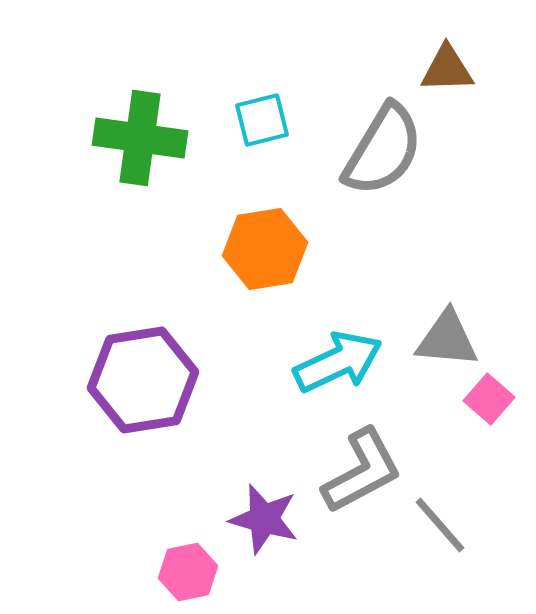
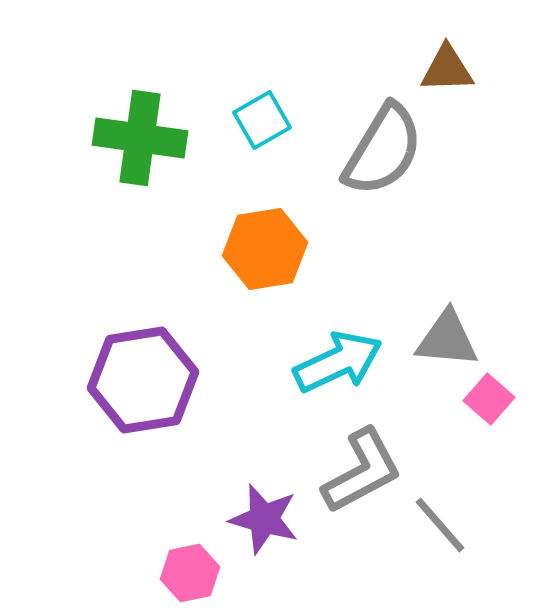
cyan square: rotated 16 degrees counterclockwise
pink hexagon: moved 2 px right, 1 px down
